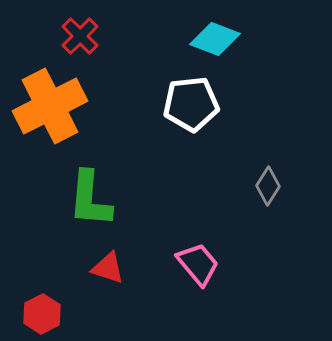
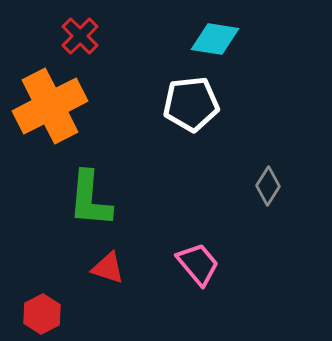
cyan diamond: rotated 12 degrees counterclockwise
